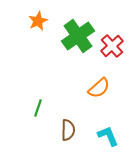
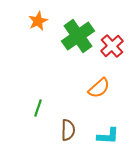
cyan L-shape: rotated 115 degrees clockwise
